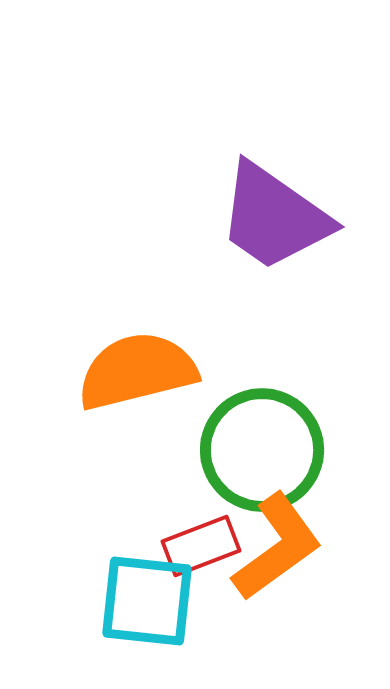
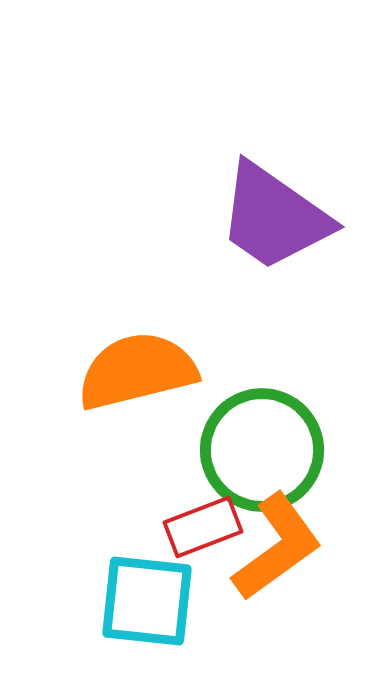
red rectangle: moved 2 px right, 19 px up
